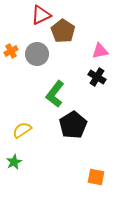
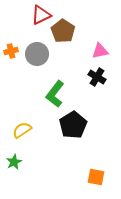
orange cross: rotated 16 degrees clockwise
